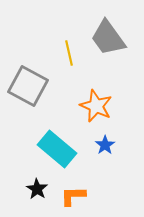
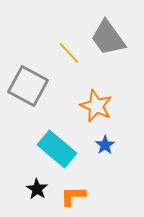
yellow line: rotated 30 degrees counterclockwise
